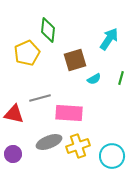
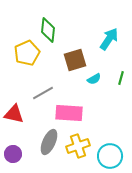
gray line: moved 3 px right, 5 px up; rotated 15 degrees counterclockwise
gray ellipse: rotated 45 degrees counterclockwise
cyan circle: moved 2 px left
